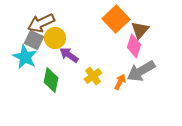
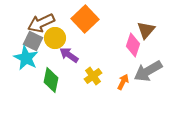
orange square: moved 31 px left
brown triangle: moved 6 px right
gray square: moved 1 px left, 1 px down
pink diamond: moved 1 px left, 1 px up
cyan star: moved 1 px right, 1 px down
gray arrow: moved 7 px right
orange arrow: moved 3 px right
